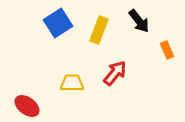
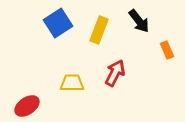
red arrow: rotated 12 degrees counterclockwise
red ellipse: rotated 70 degrees counterclockwise
